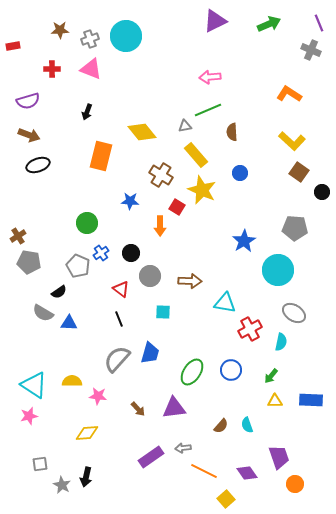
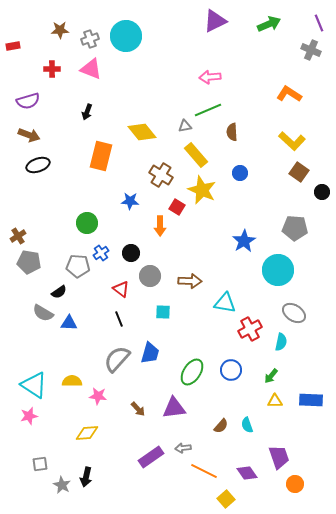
gray pentagon at (78, 266): rotated 20 degrees counterclockwise
